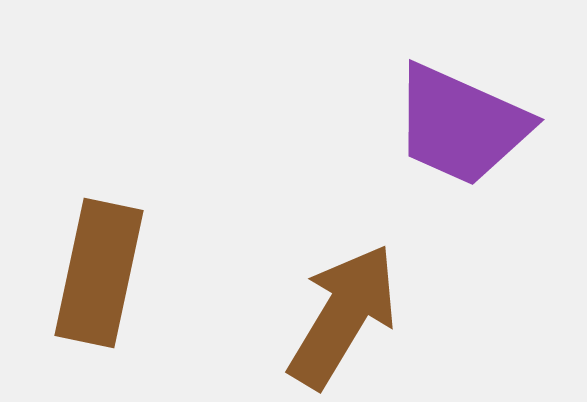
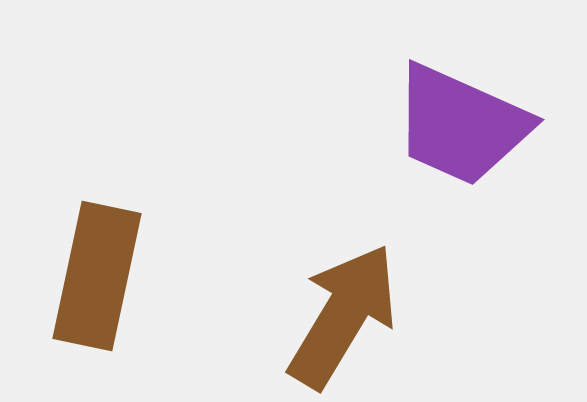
brown rectangle: moved 2 px left, 3 px down
